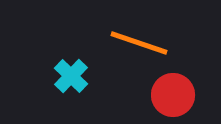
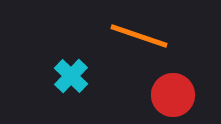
orange line: moved 7 px up
